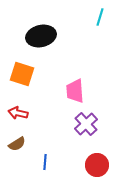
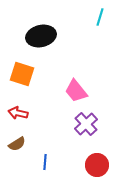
pink trapezoid: moved 1 px right; rotated 35 degrees counterclockwise
